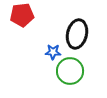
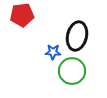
black ellipse: moved 2 px down
green circle: moved 2 px right
